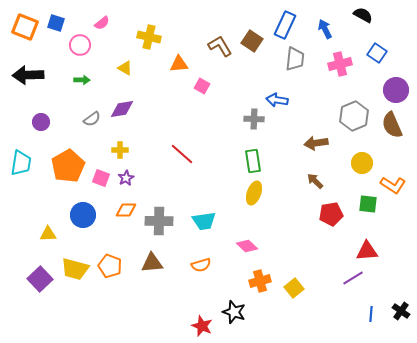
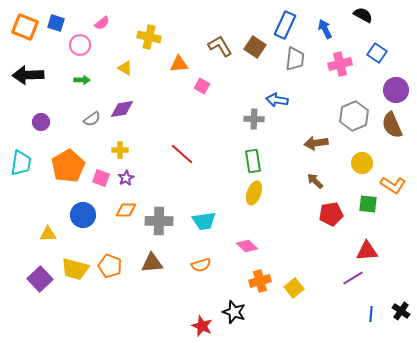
brown square at (252, 41): moved 3 px right, 6 px down
